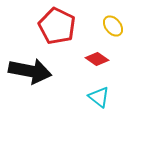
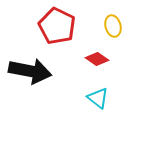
yellow ellipse: rotated 25 degrees clockwise
cyan triangle: moved 1 px left, 1 px down
